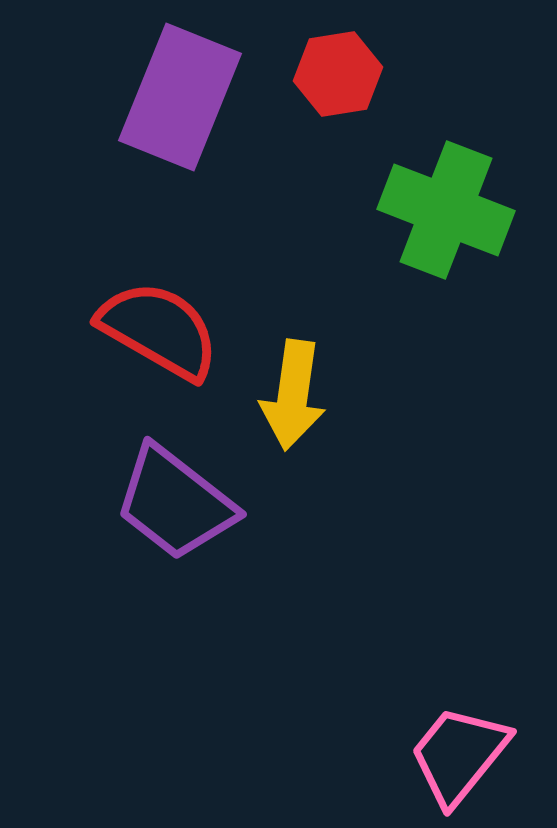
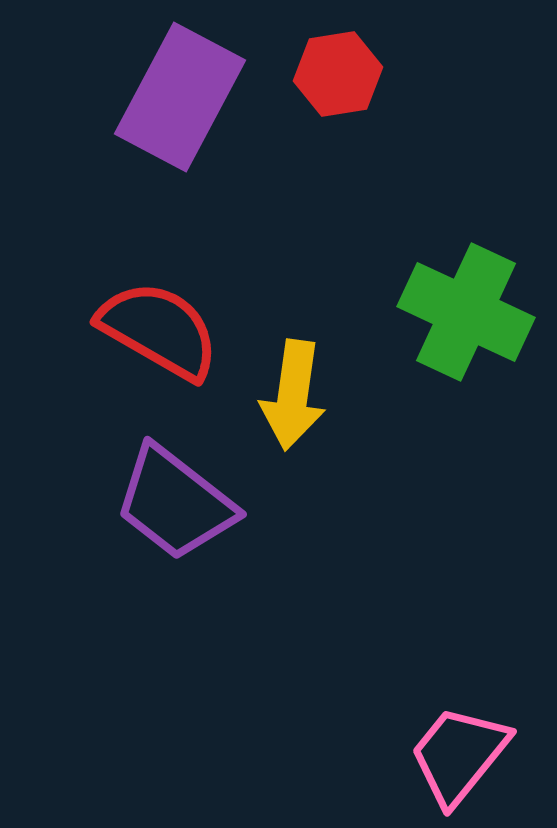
purple rectangle: rotated 6 degrees clockwise
green cross: moved 20 px right, 102 px down; rotated 4 degrees clockwise
